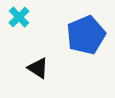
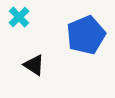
black triangle: moved 4 px left, 3 px up
